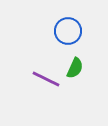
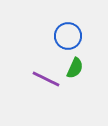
blue circle: moved 5 px down
